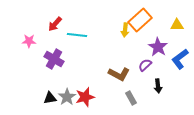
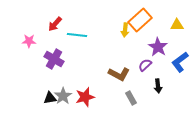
blue L-shape: moved 3 px down
gray star: moved 4 px left, 1 px up
